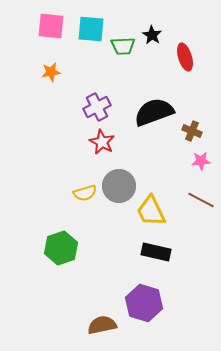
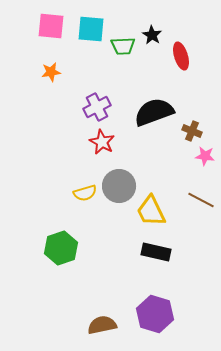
red ellipse: moved 4 px left, 1 px up
pink star: moved 4 px right, 5 px up; rotated 12 degrees clockwise
purple hexagon: moved 11 px right, 11 px down
